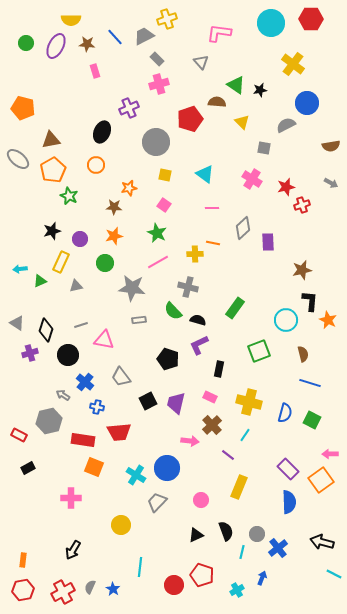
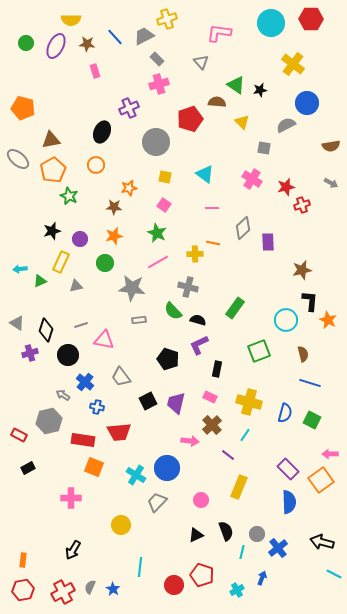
yellow square at (165, 175): moved 2 px down
black rectangle at (219, 369): moved 2 px left
